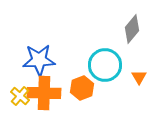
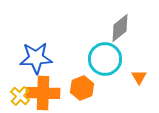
gray diamond: moved 12 px left, 1 px up; rotated 12 degrees clockwise
blue star: moved 3 px left, 2 px up
cyan circle: moved 6 px up
orange cross: moved 1 px left
